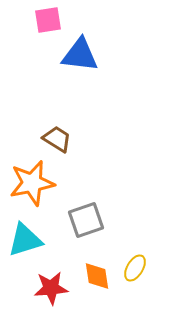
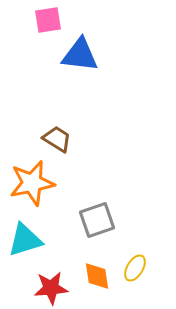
gray square: moved 11 px right
